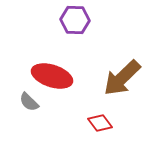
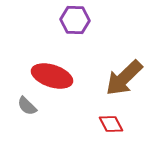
brown arrow: moved 2 px right
gray semicircle: moved 2 px left, 4 px down
red diamond: moved 11 px right, 1 px down; rotated 10 degrees clockwise
